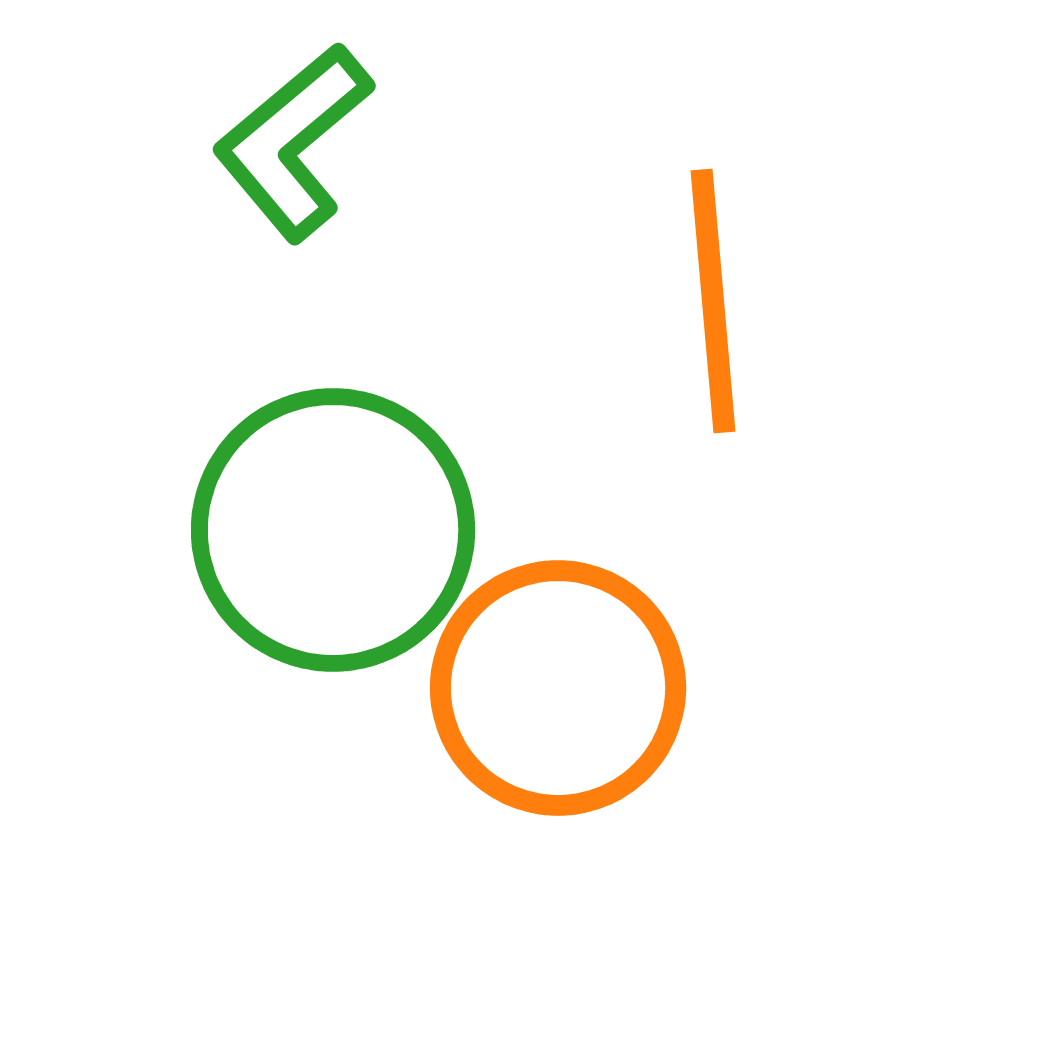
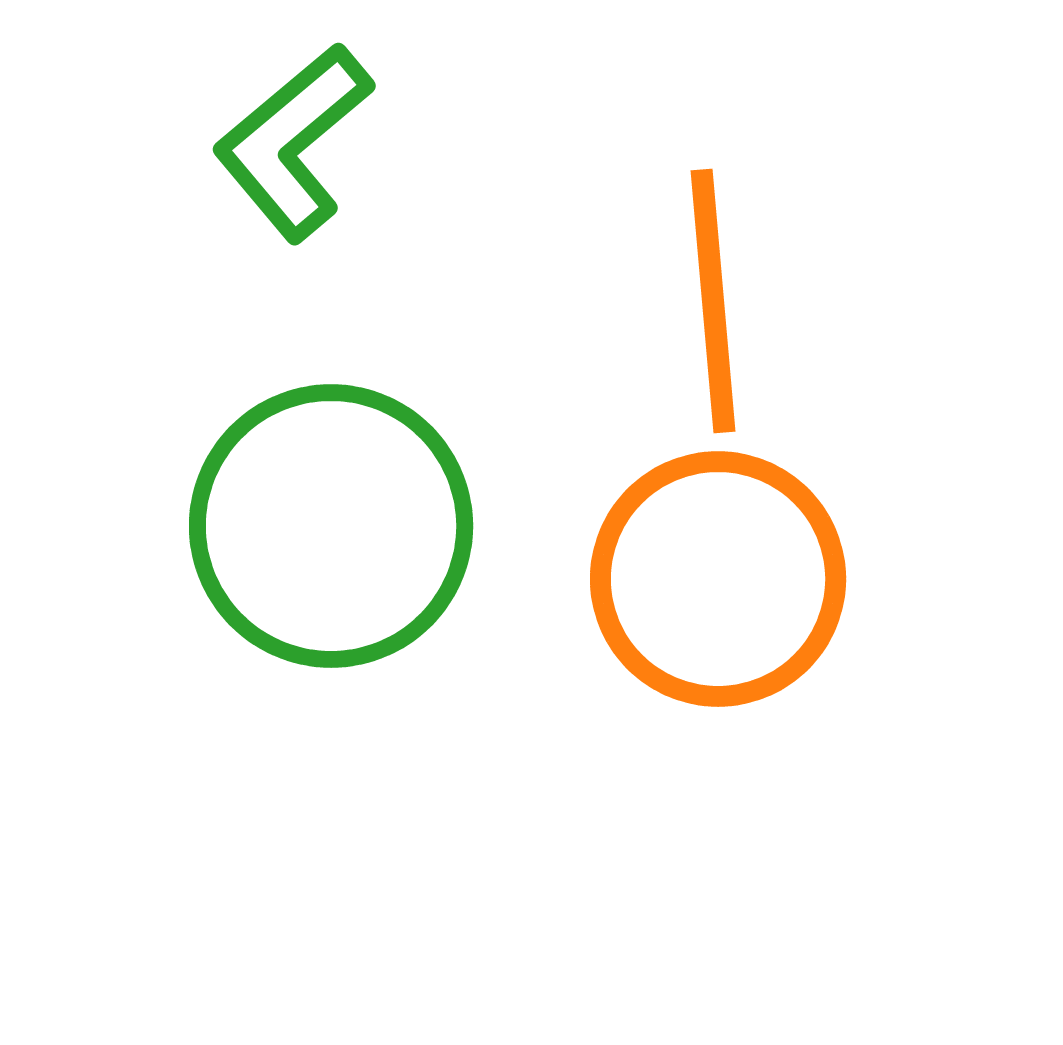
green circle: moved 2 px left, 4 px up
orange circle: moved 160 px right, 109 px up
